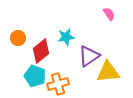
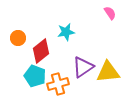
pink semicircle: moved 1 px right, 1 px up
cyan star: moved 5 px up
purple triangle: moved 6 px left, 11 px down
